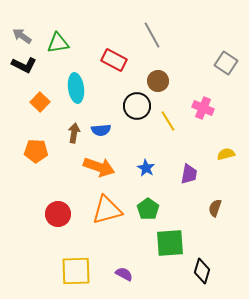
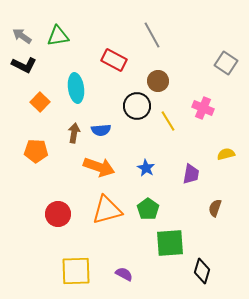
green triangle: moved 7 px up
purple trapezoid: moved 2 px right
